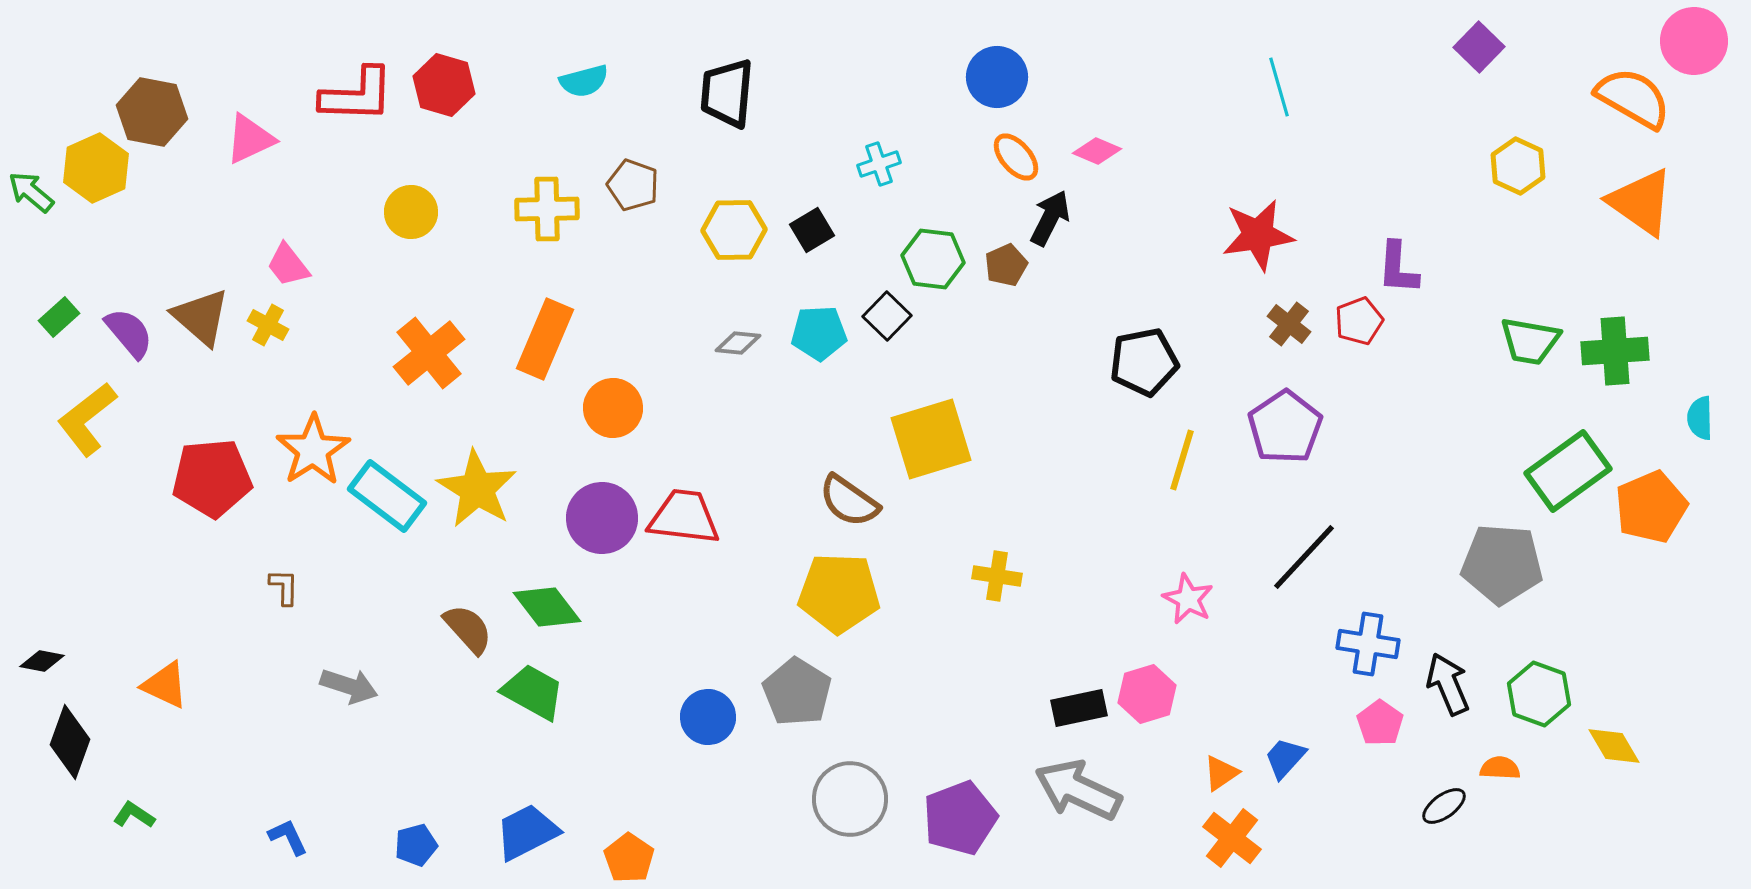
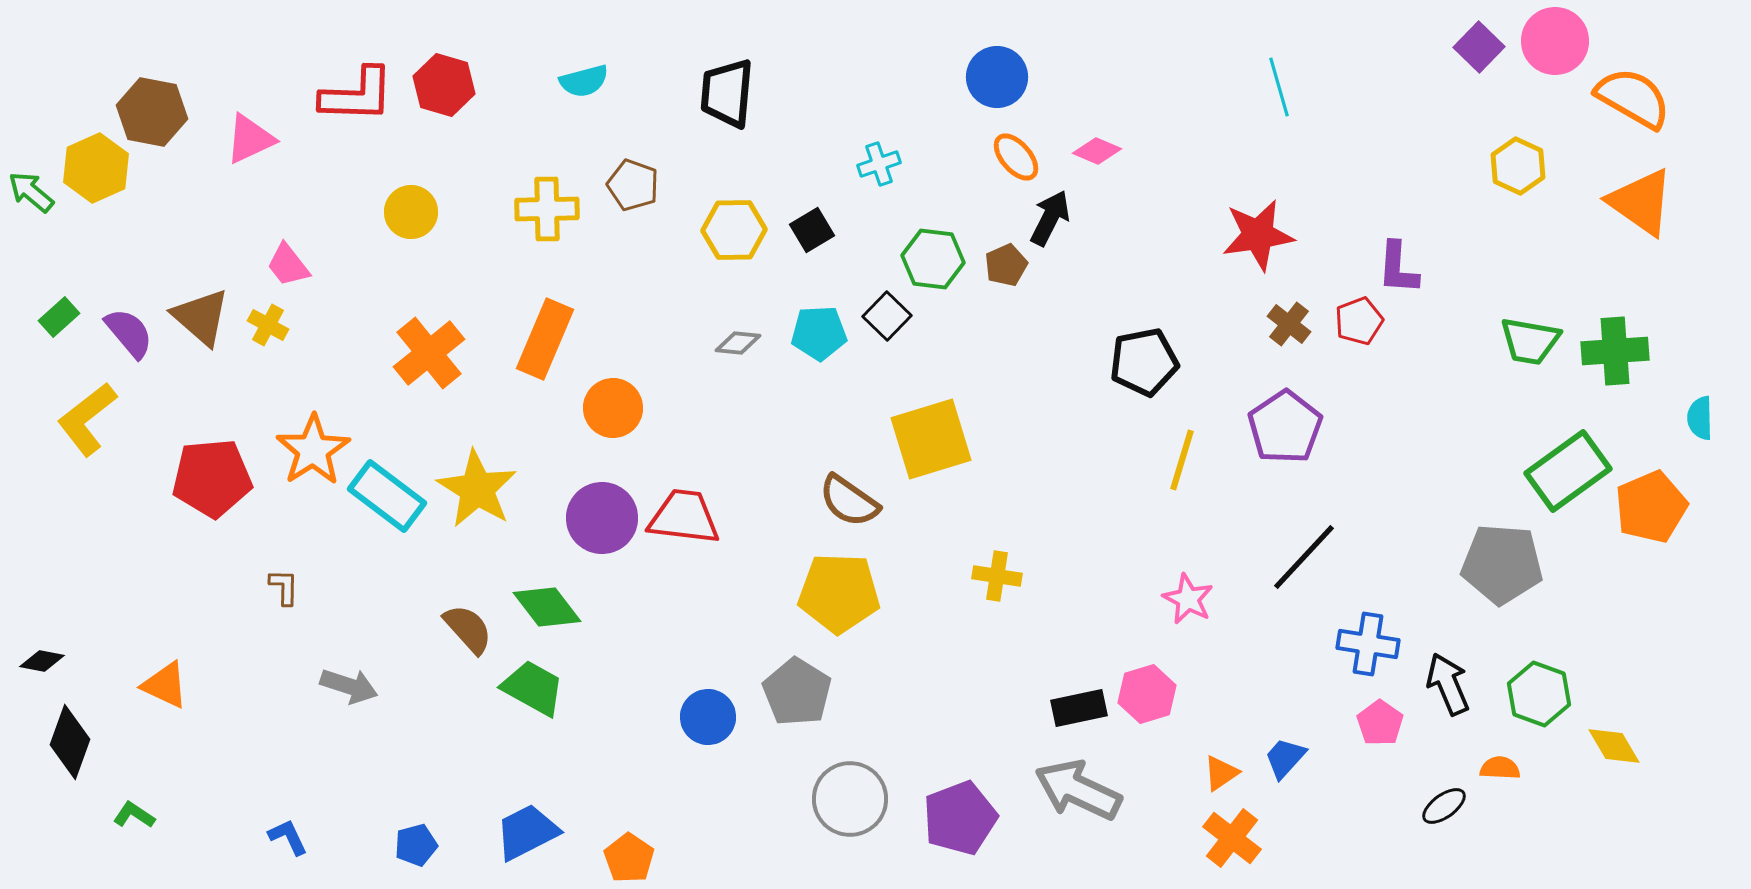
pink circle at (1694, 41): moved 139 px left
green trapezoid at (533, 692): moved 4 px up
